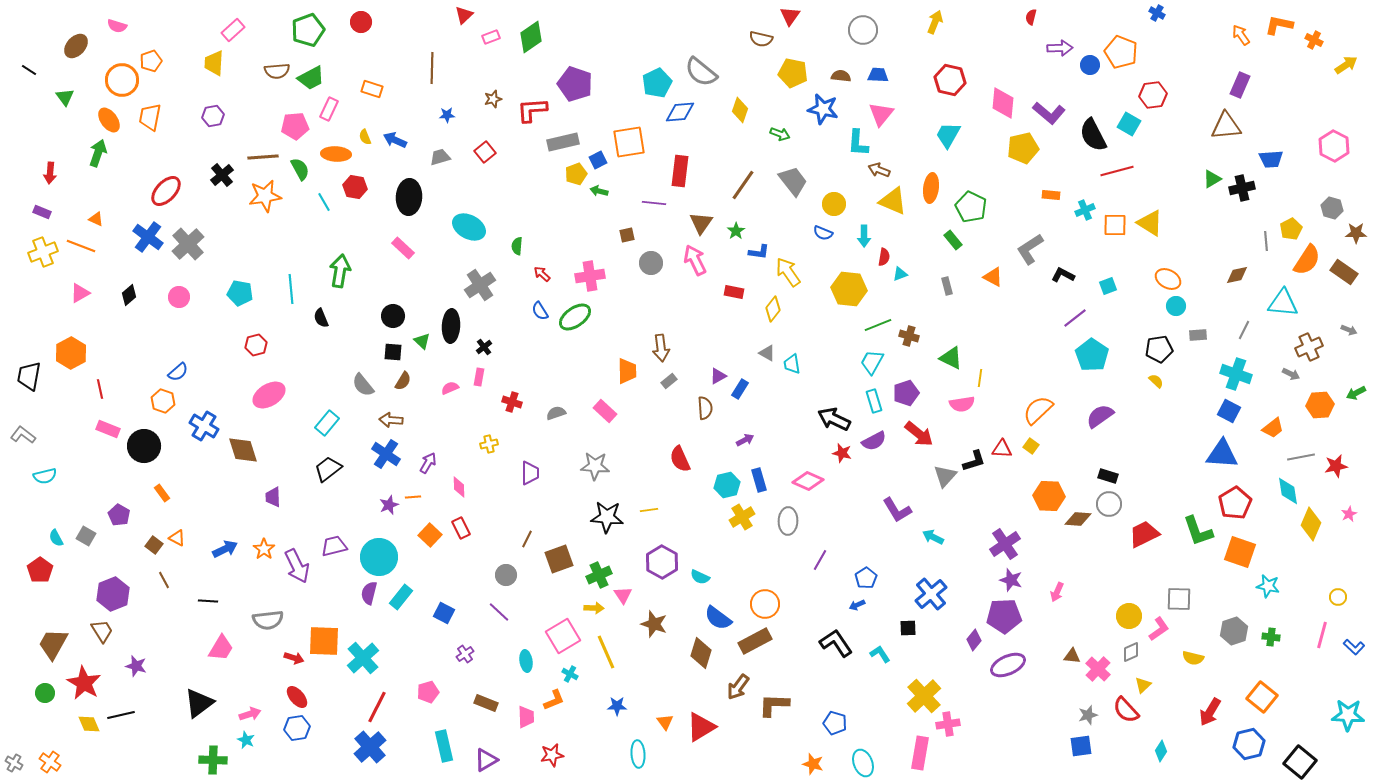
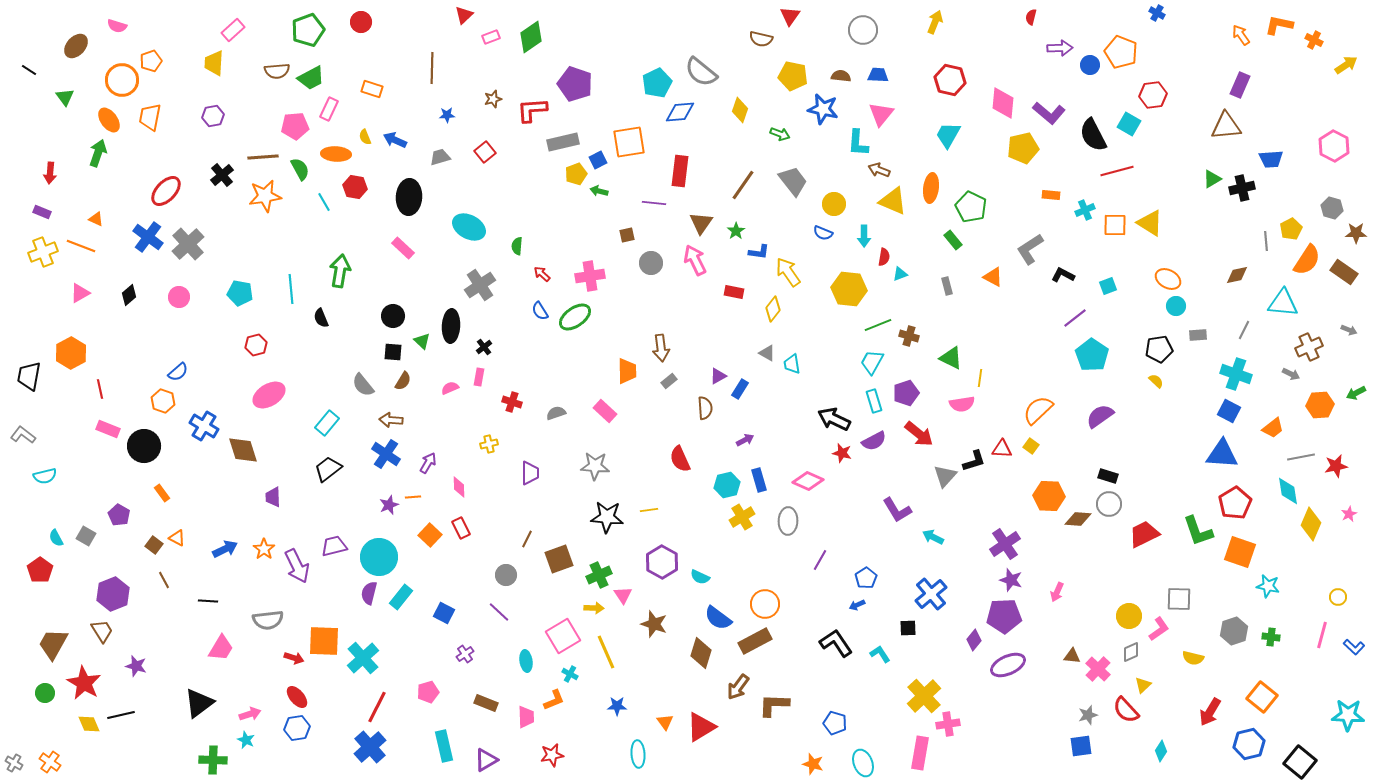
yellow pentagon at (793, 73): moved 3 px down
